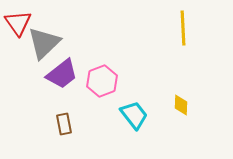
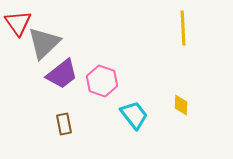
pink hexagon: rotated 20 degrees counterclockwise
